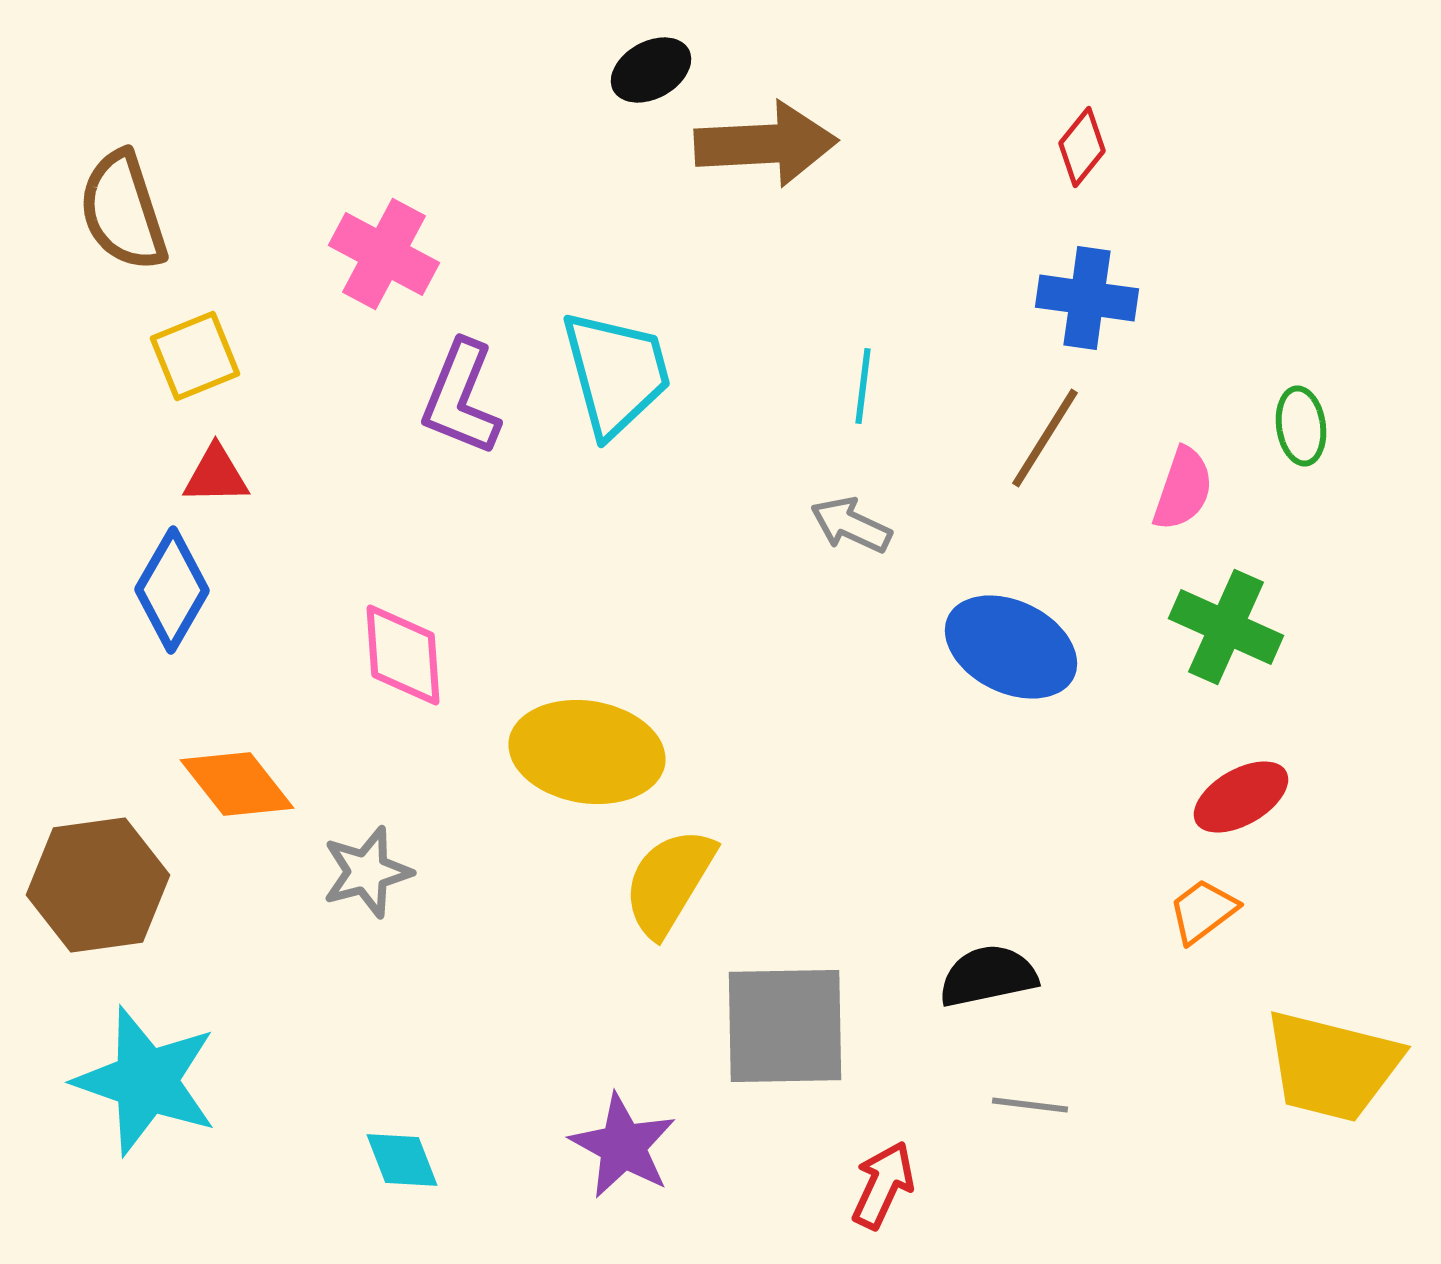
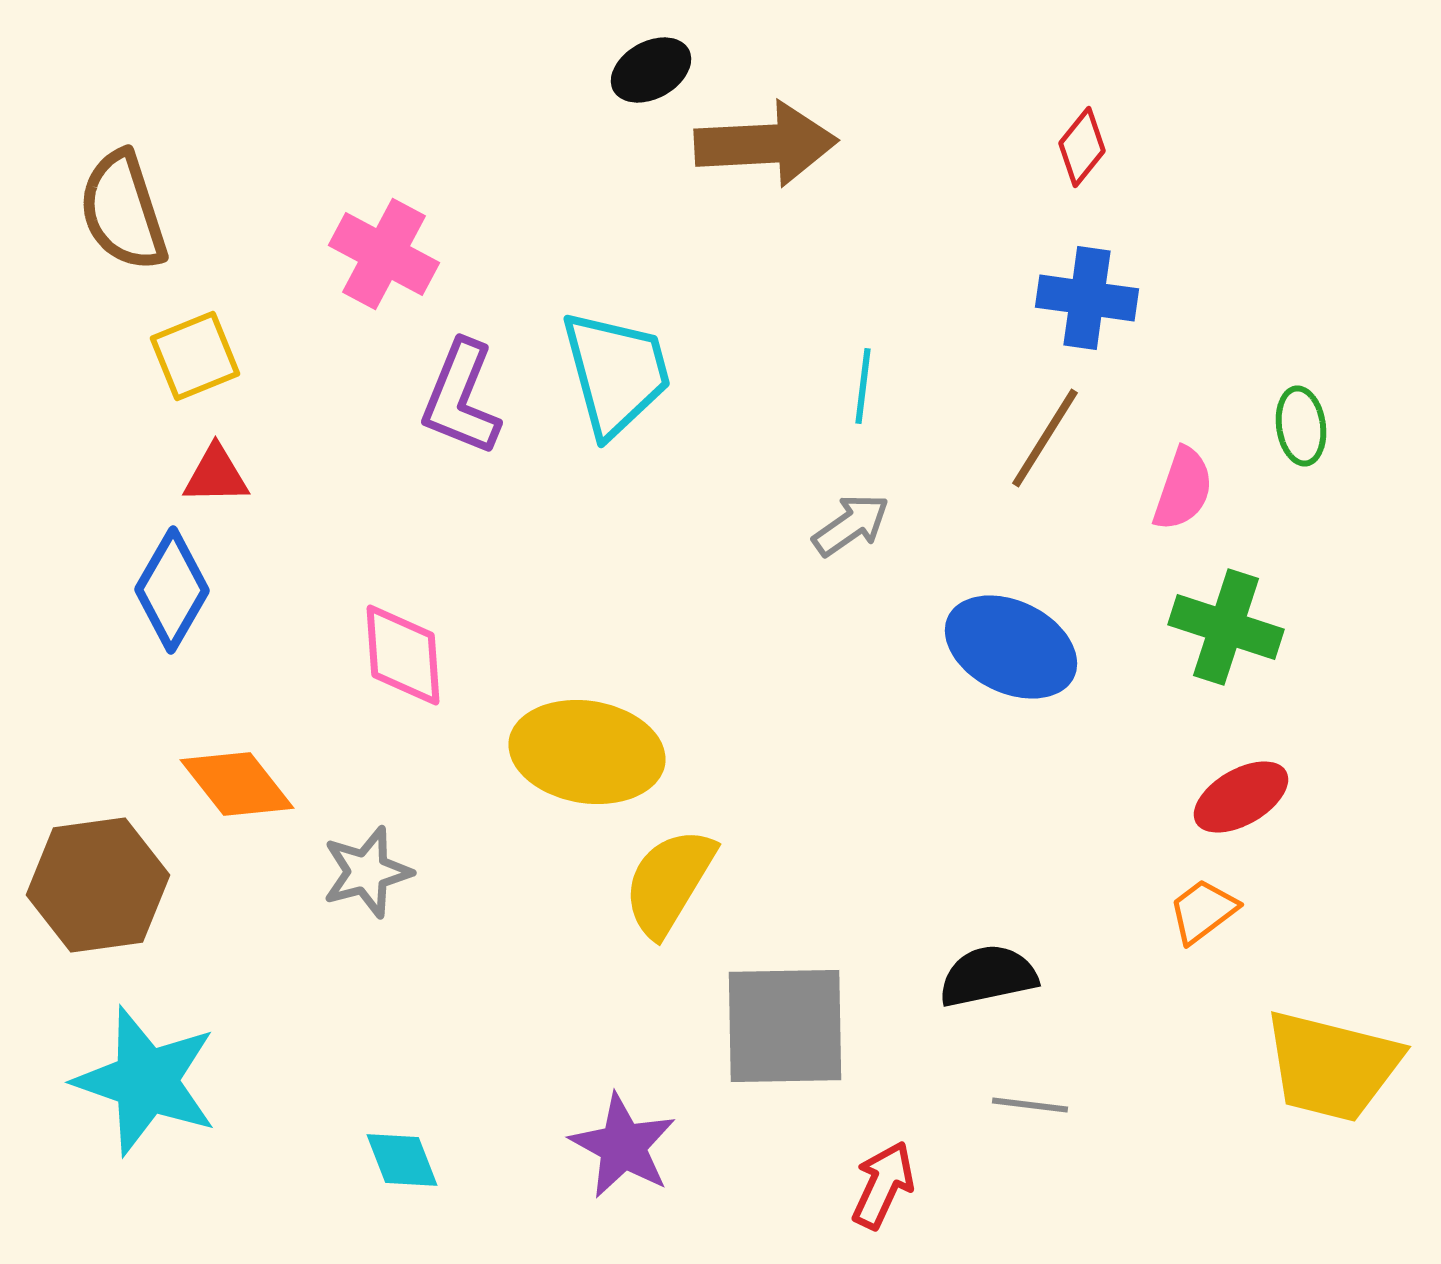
gray arrow: rotated 120 degrees clockwise
green cross: rotated 6 degrees counterclockwise
